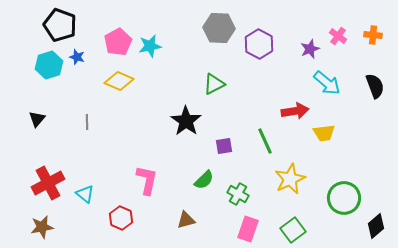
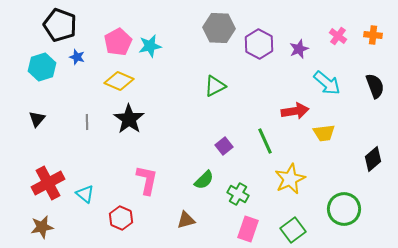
purple star: moved 11 px left
cyan hexagon: moved 7 px left, 2 px down
green triangle: moved 1 px right, 2 px down
black star: moved 57 px left, 2 px up
purple square: rotated 30 degrees counterclockwise
green circle: moved 11 px down
black diamond: moved 3 px left, 67 px up
